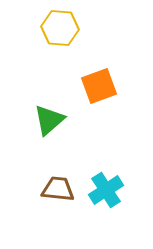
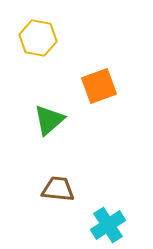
yellow hexagon: moved 22 px left, 10 px down; rotated 6 degrees clockwise
cyan cross: moved 2 px right, 35 px down
